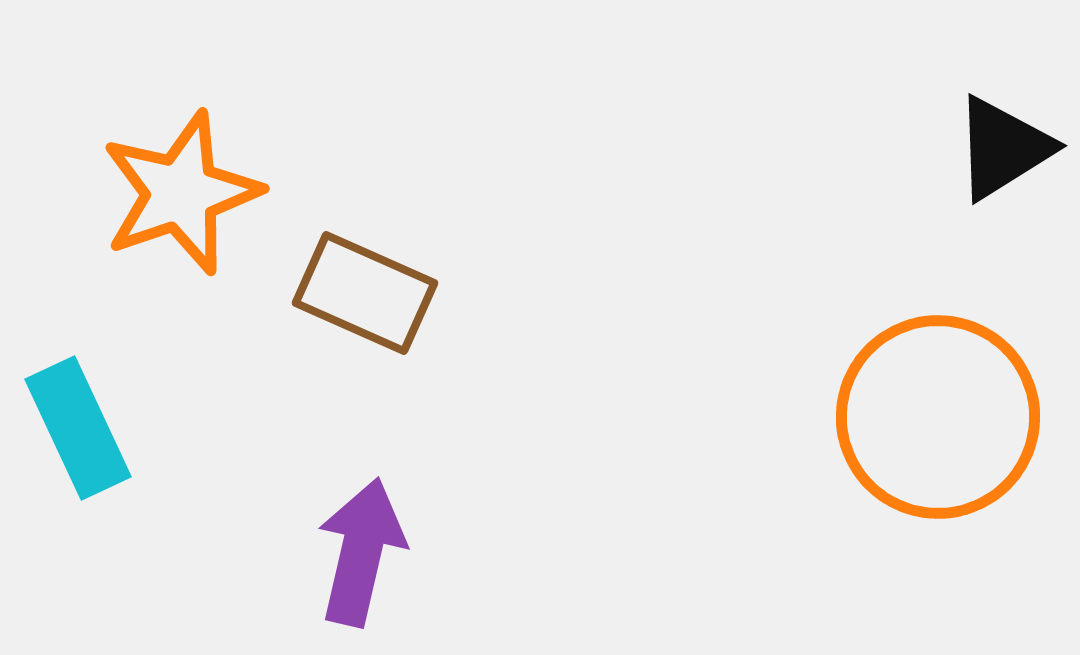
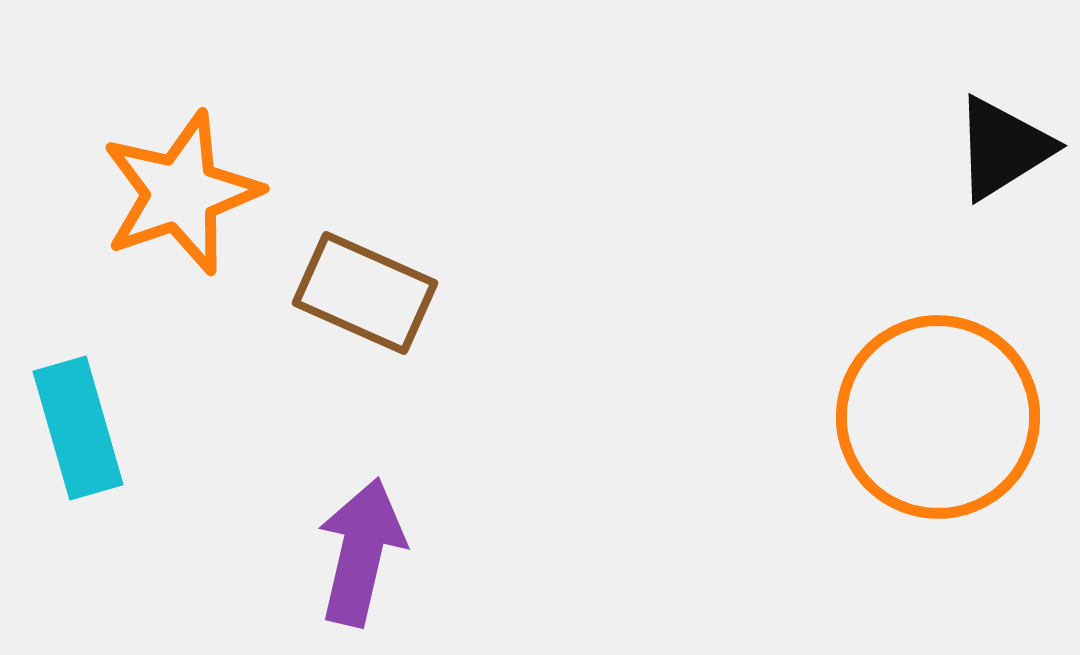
cyan rectangle: rotated 9 degrees clockwise
